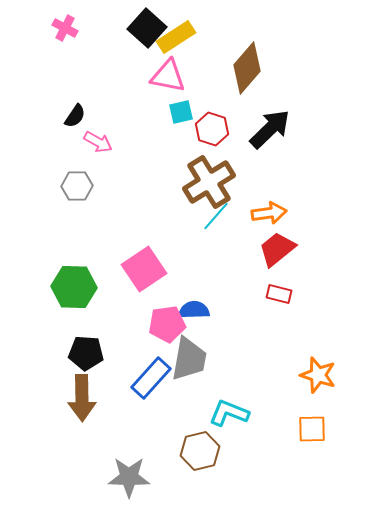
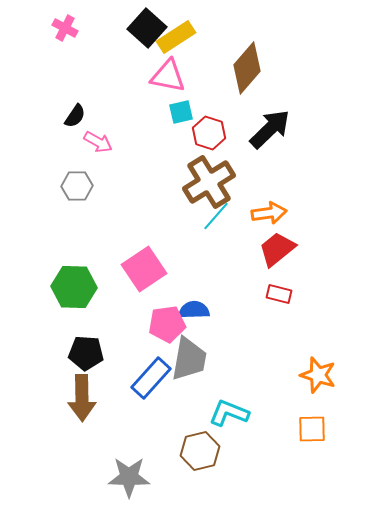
red hexagon: moved 3 px left, 4 px down
